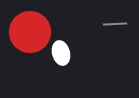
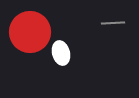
gray line: moved 2 px left, 1 px up
